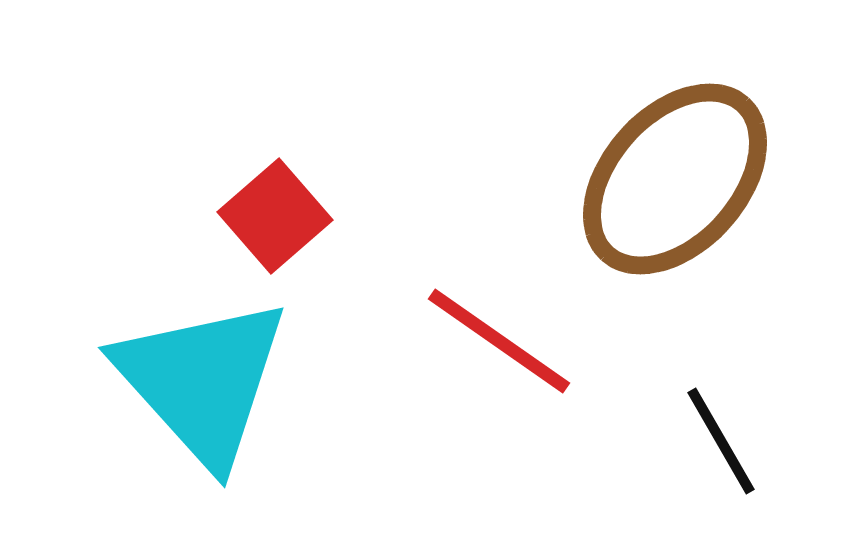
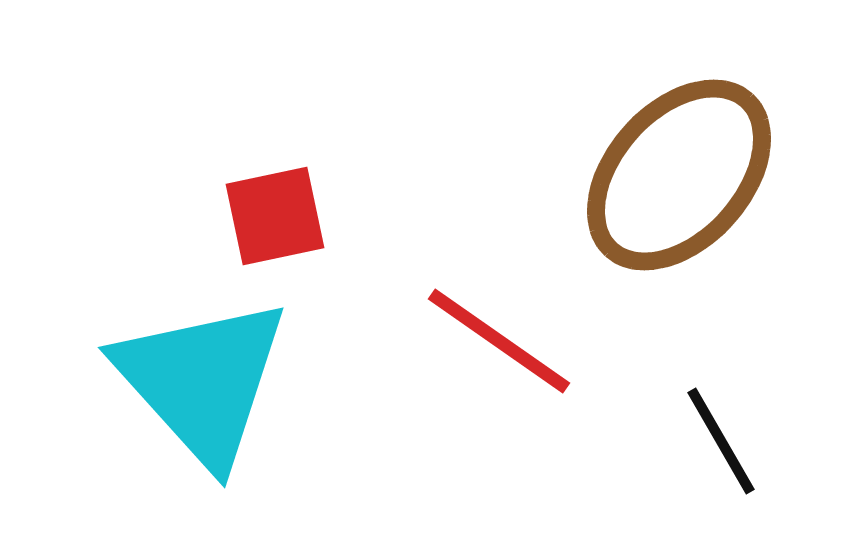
brown ellipse: moved 4 px right, 4 px up
red square: rotated 29 degrees clockwise
